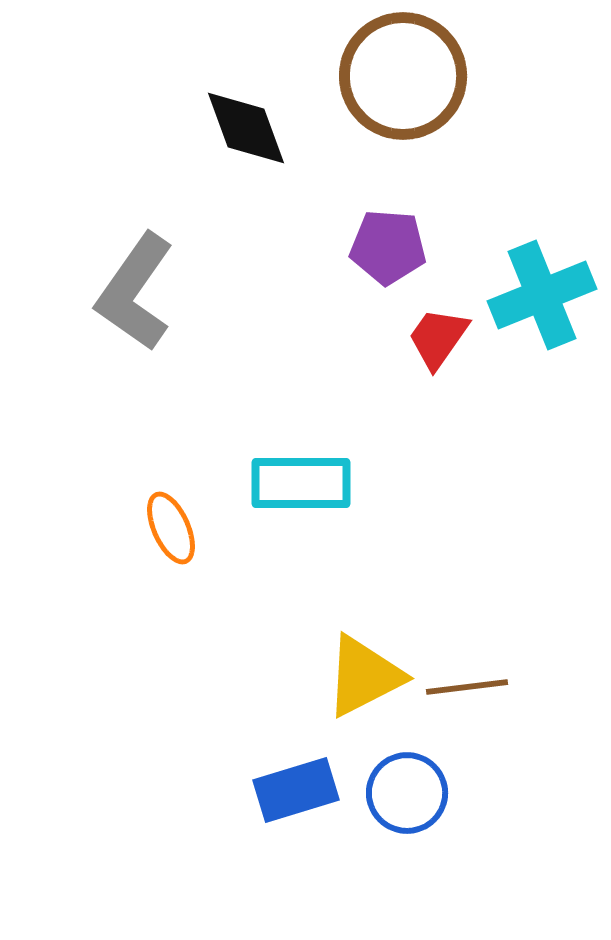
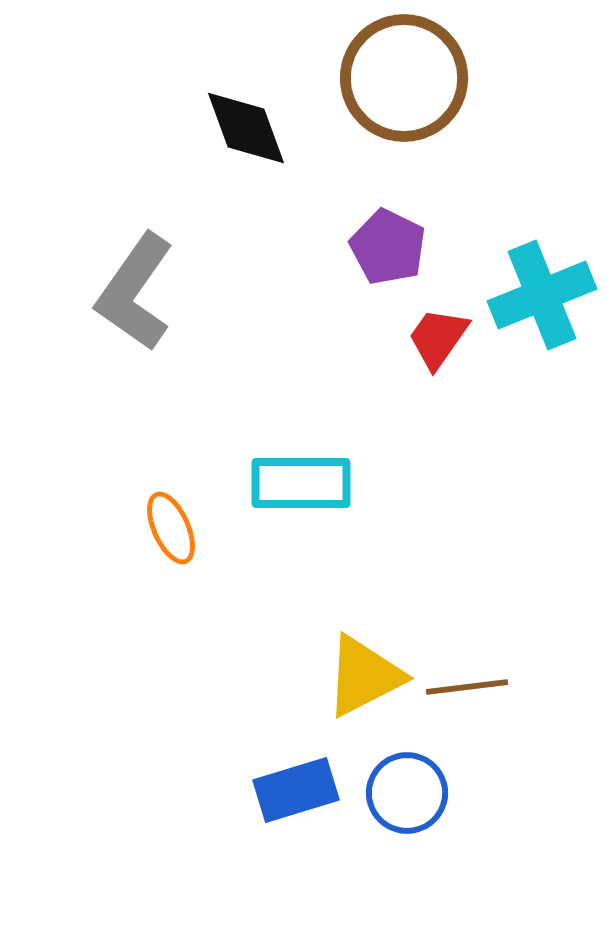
brown circle: moved 1 px right, 2 px down
purple pentagon: rotated 22 degrees clockwise
